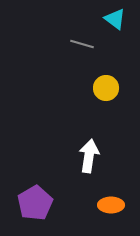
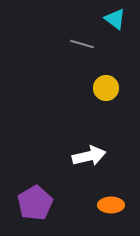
white arrow: rotated 68 degrees clockwise
